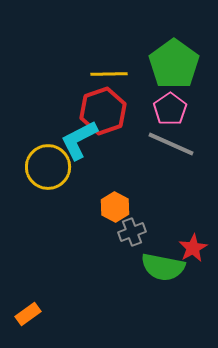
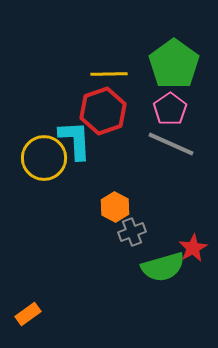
cyan L-shape: moved 4 px left; rotated 114 degrees clockwise
yellow circle: moved 4 px left, 9 px up
green semicircle: rotated 27 degrees counterclockwise
